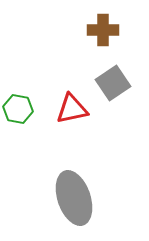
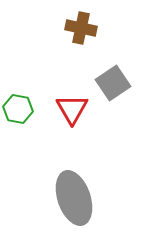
brown cross: moved 22 px left, 2 px up; rotated 12 degrees clockwise
red triangle: rotated 48 degrees counterclockwise
